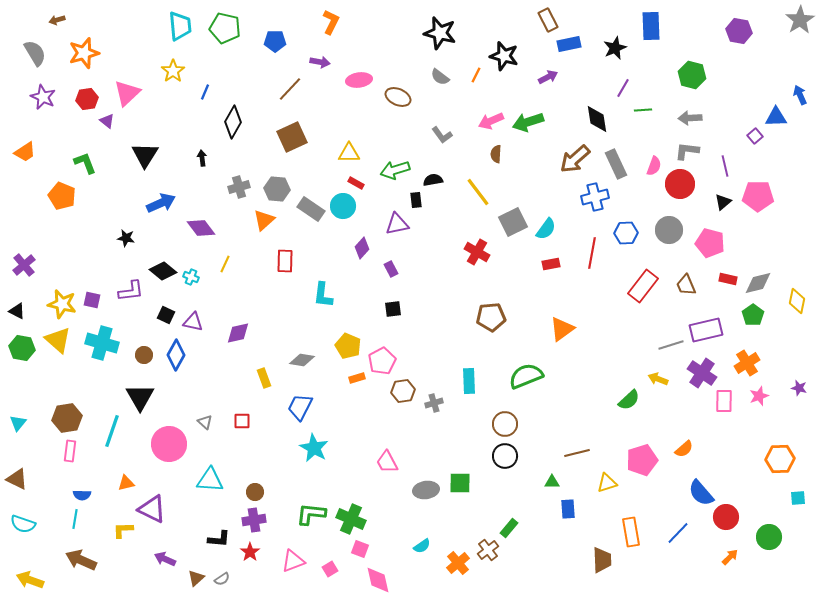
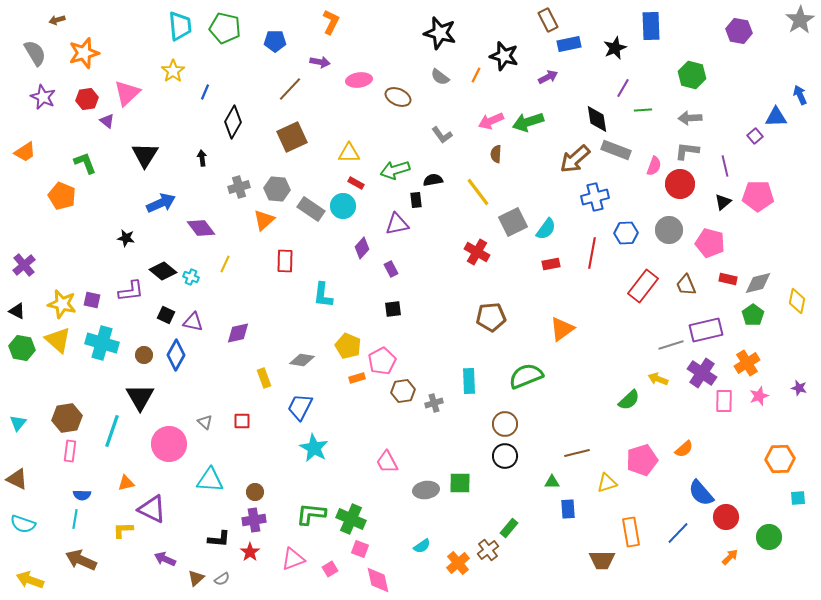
gray rectangle at (616, 164): moved 14 px up; rotated 44 degrees counterclockwise
brown trapezoid at (602, 560): rotated 92 degrees clockwise
pink triangle at (293, 561): moved 2 px up
